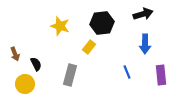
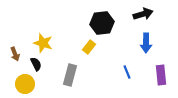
yellow star: moved 17 px left, 17 px down
blue arrow: moved 1 px right, 1 px up
